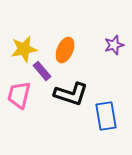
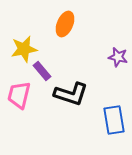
purple star: moved 4 px right, 12 px down; rotated 30 degrees clockwise
orange ellipse: moved 26 px up
blue rectangle: moved 8 px right, 4 px down
